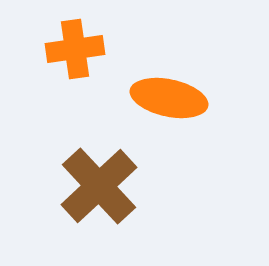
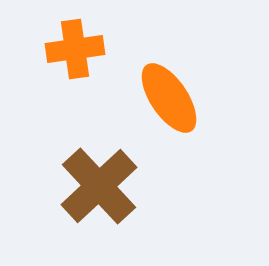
orange ellipse: rotated 44 degrees clockwise
